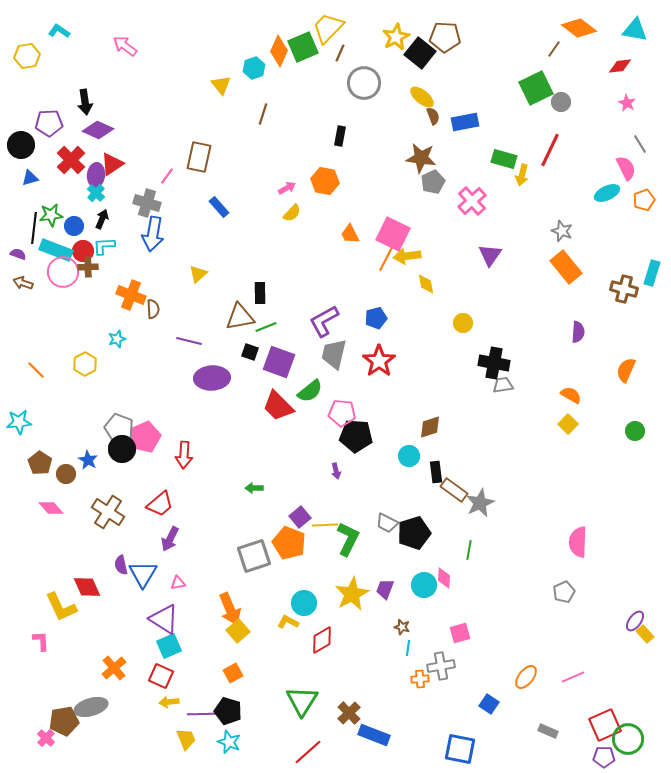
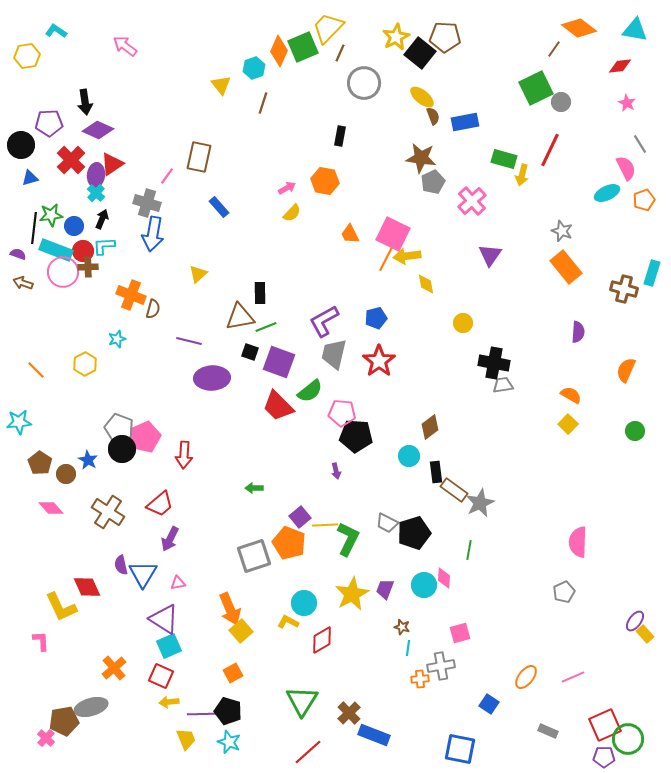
cyan L-shape at (59, 31): moved 3 px left
brown line at (263, 114): moved 11 px up
brown semicircle at (153, 309): rotated 18 degrees clockwise
brown diamond at (430, 427): rotated 20 degrees counterclockwise
yellow square at (238, 631): moved 3 px right
